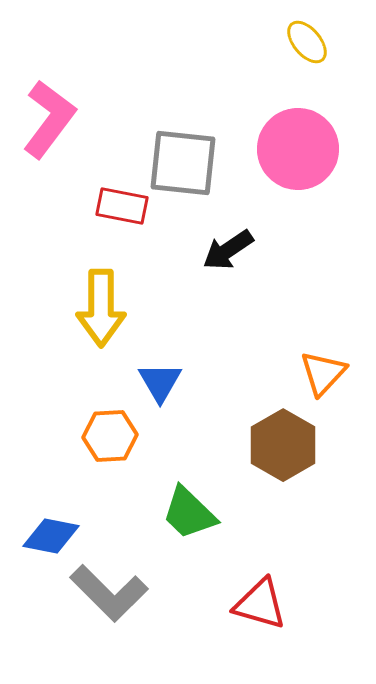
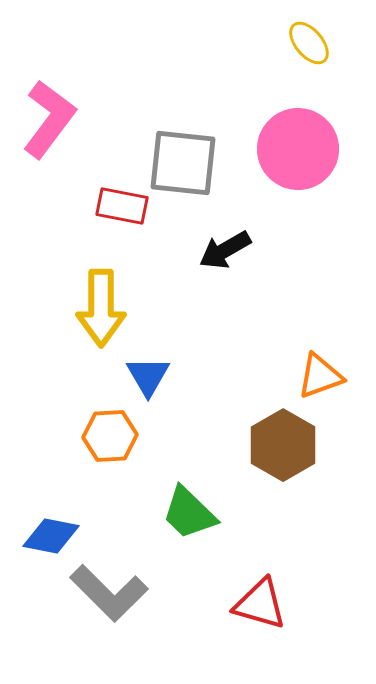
yellow ellipse: moved 2 px right, 1 px down
black arrow: moved 3 px left; rotated 4 degrees clockwise
orange triangle: moved 3 px left, 3 px down; rotated 27 degrees clockwise
blue triangle: moved 12 px left, 6 px up
